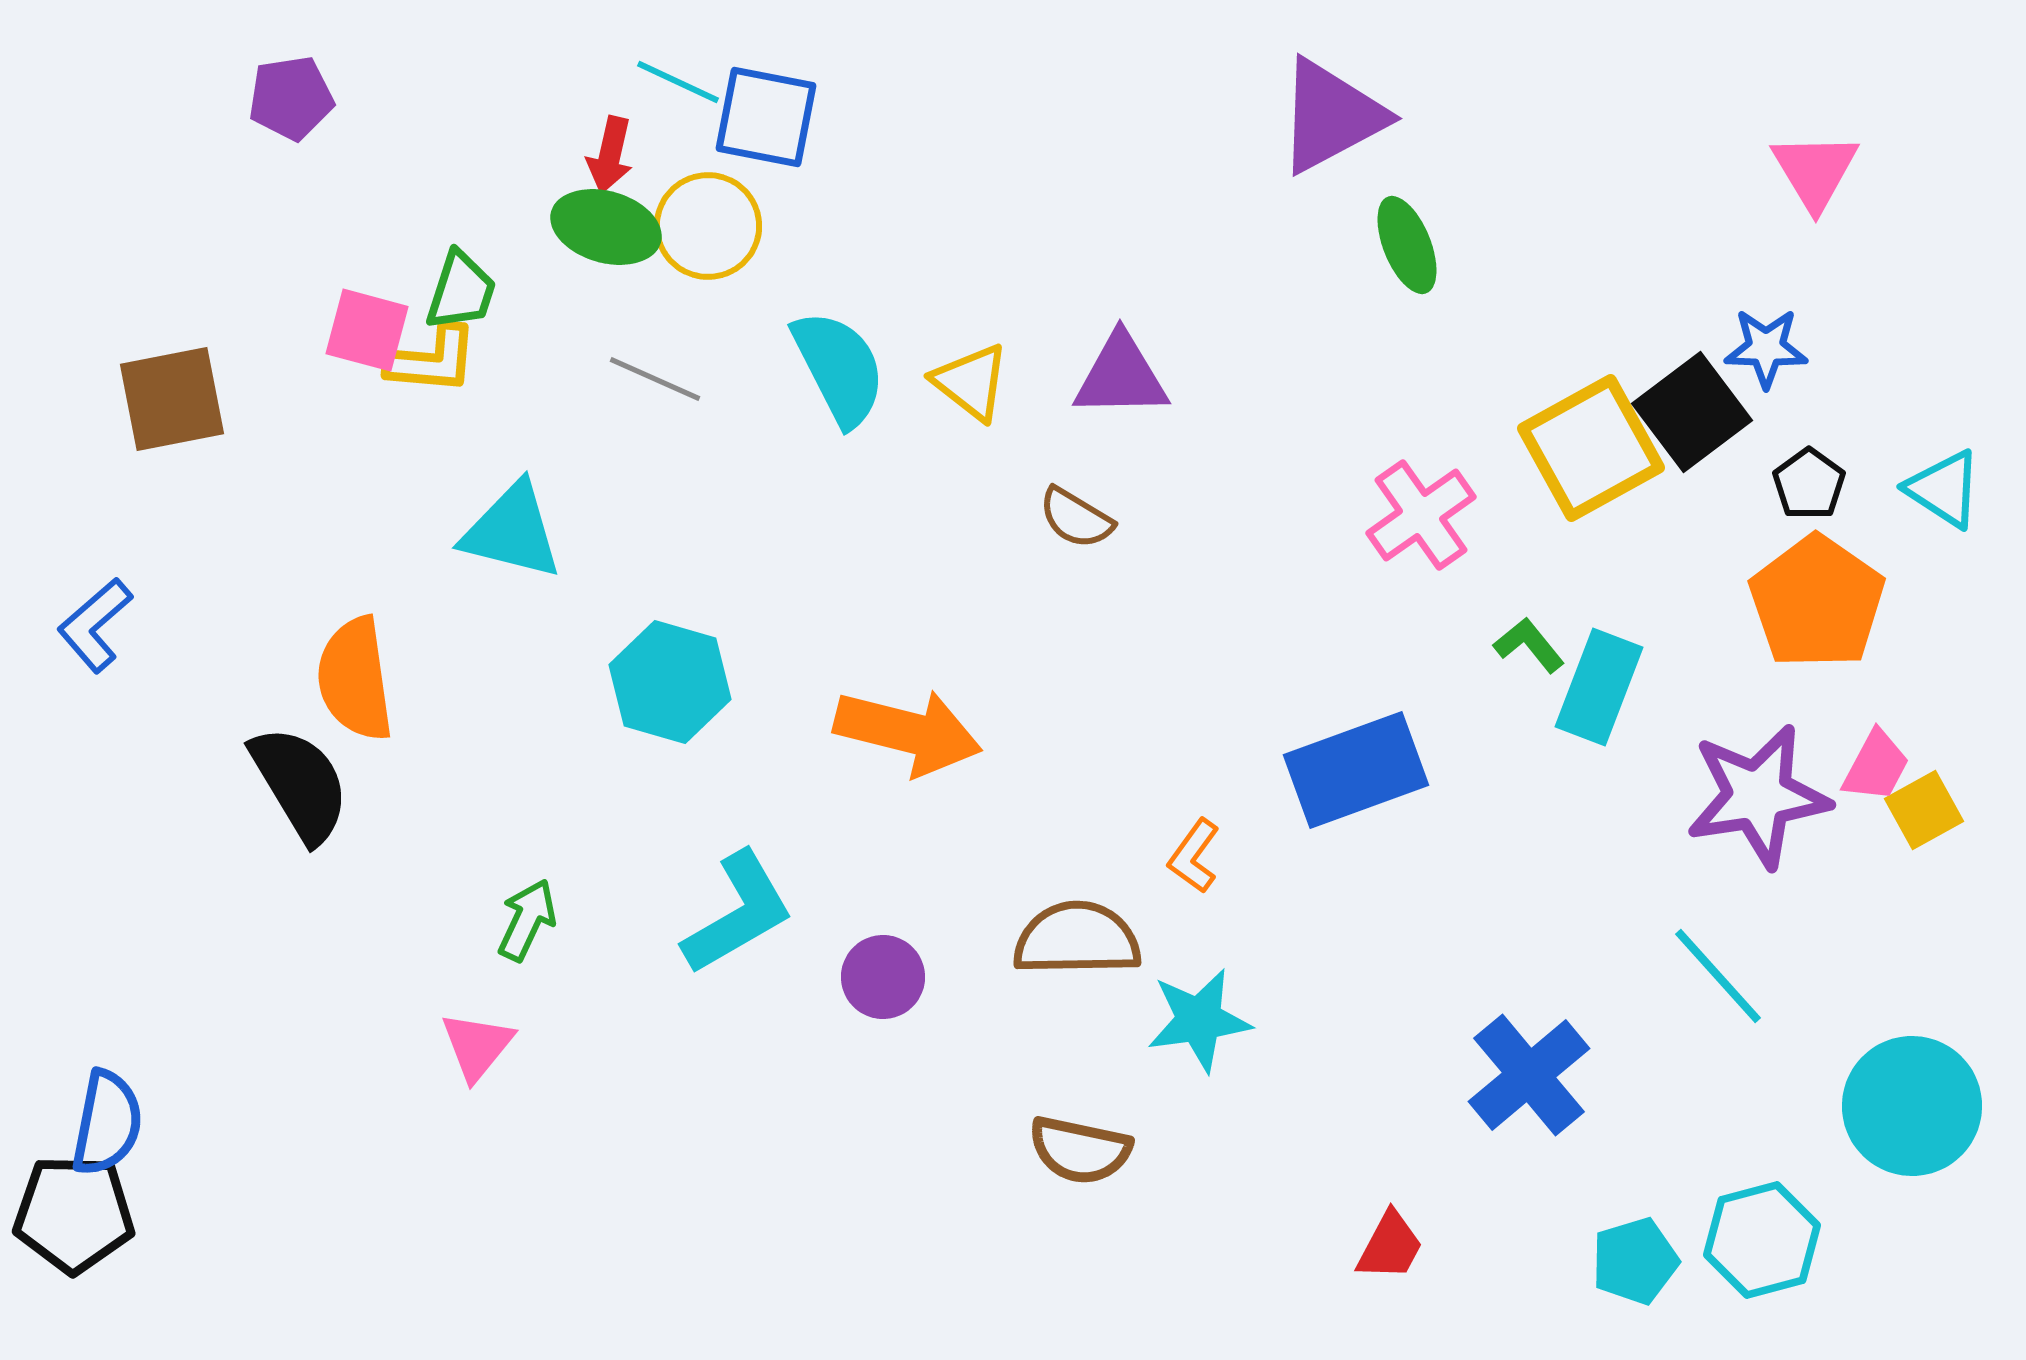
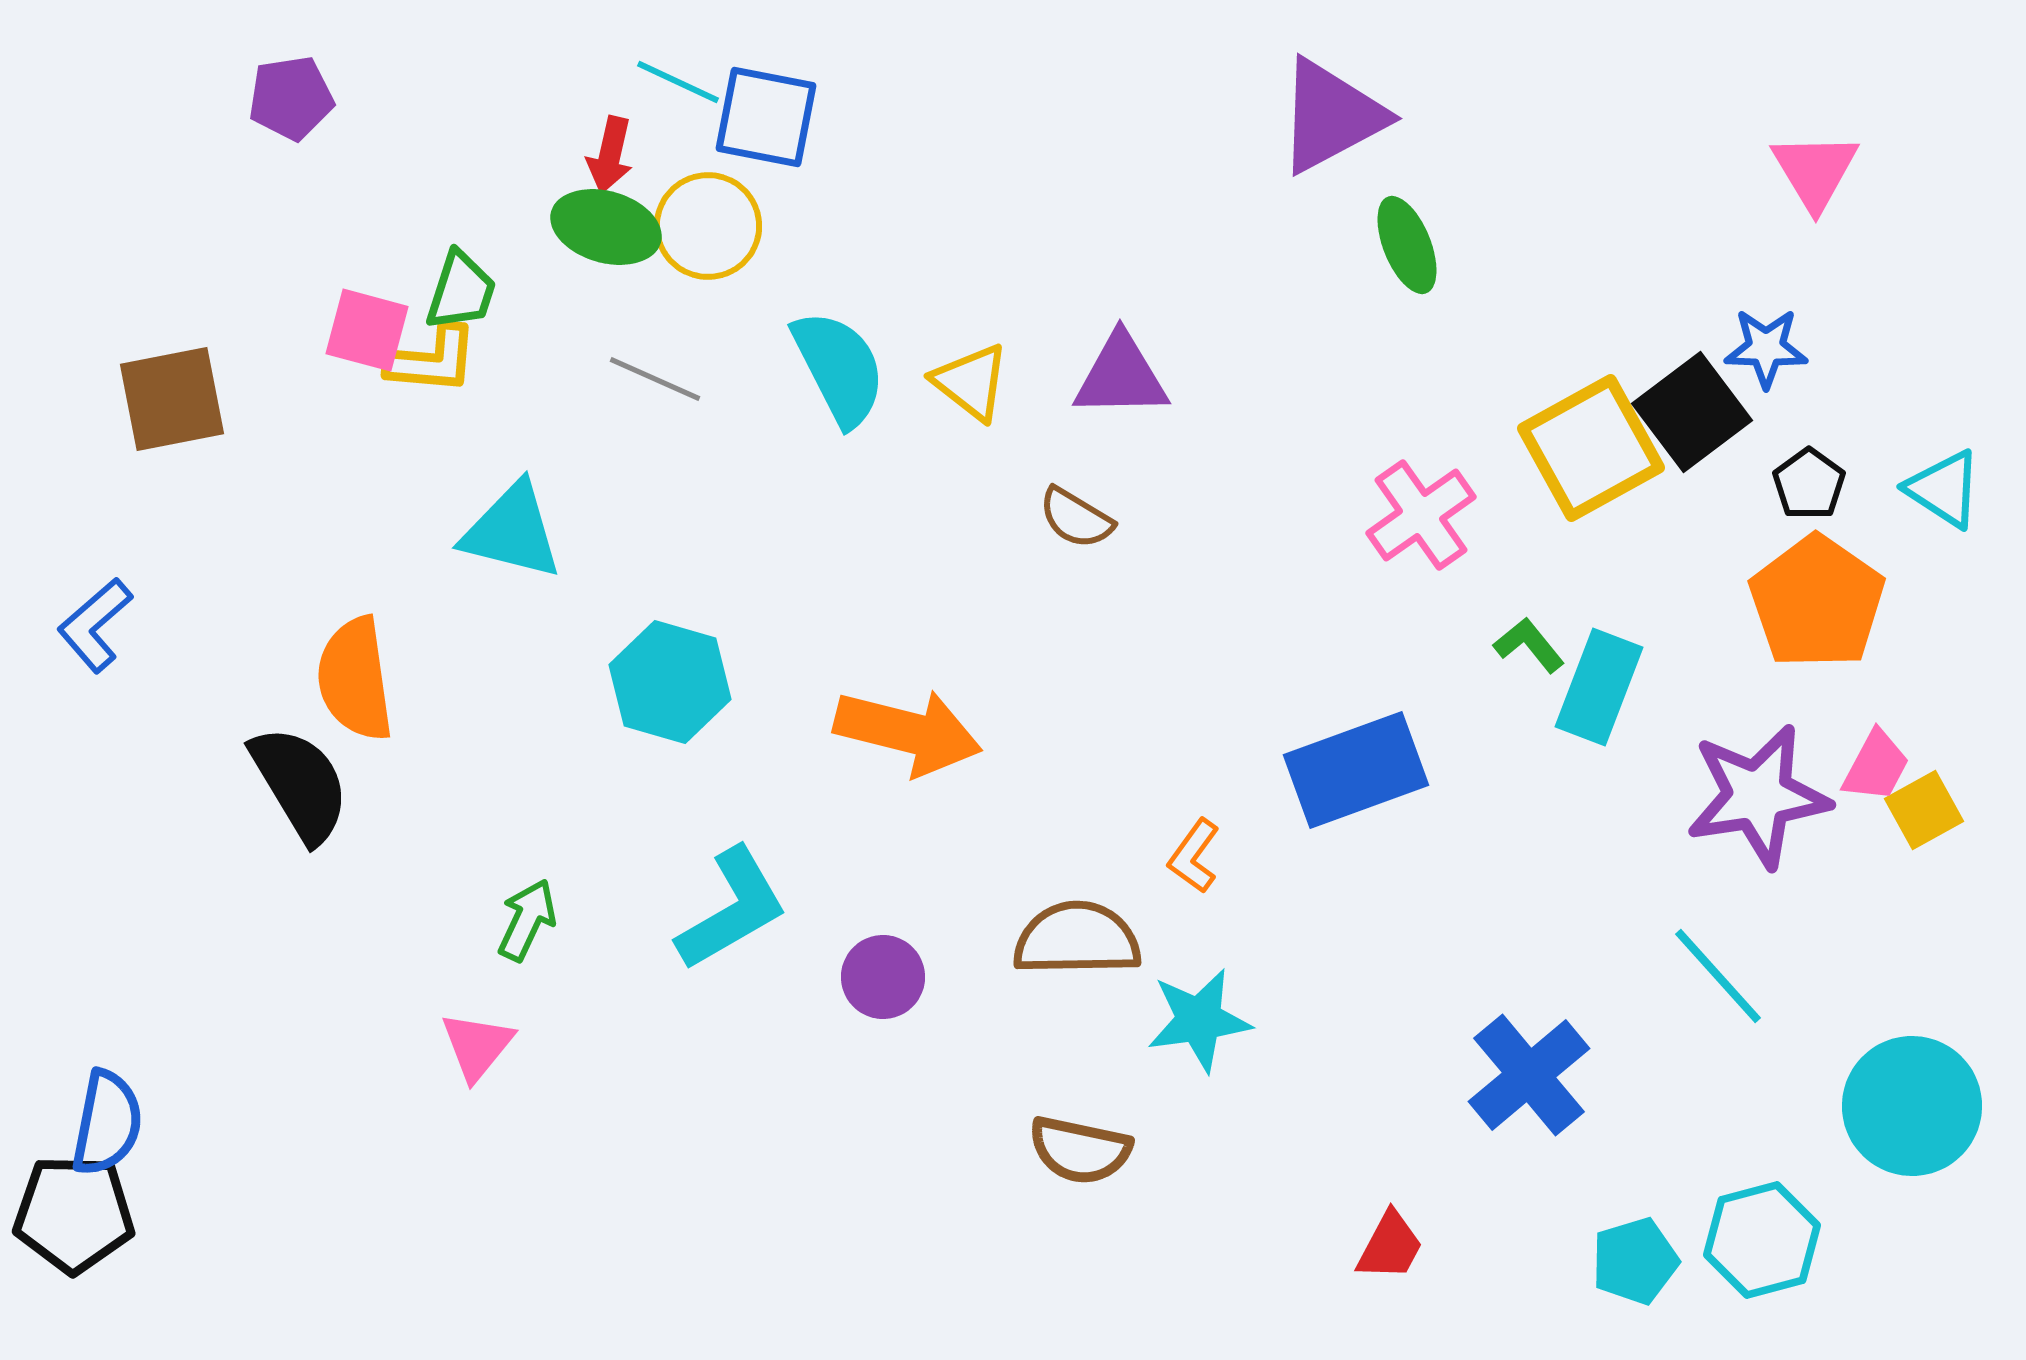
cyan L-shape at (738, 913): moved 6 px left, 4 px up
